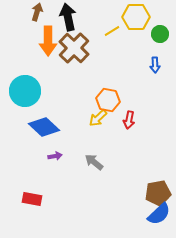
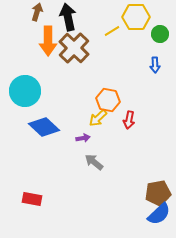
purple arrow: moved 28 px right, 18 px up
